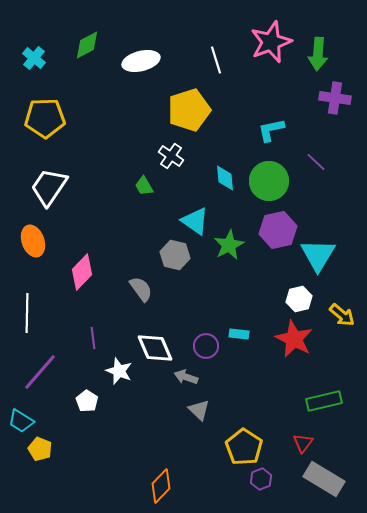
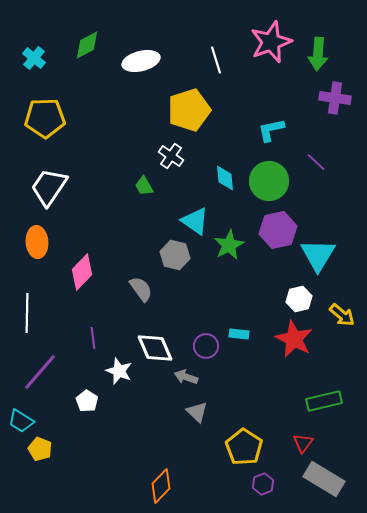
orange ellipse at (33, 241): moved 4 px right, 1 px down; rotated 16 degrees clockwise
gray triangle at (199, 410): moved 2 px left, 2 px down
purple hexagon at (261, 479): moved 2 px right, 5 px down
